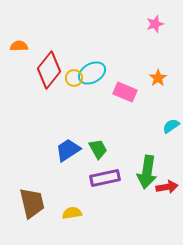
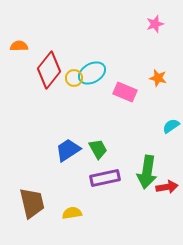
orange star: rotated 24 degrees counterclockwise
